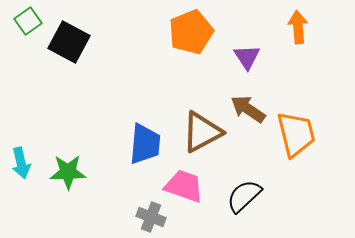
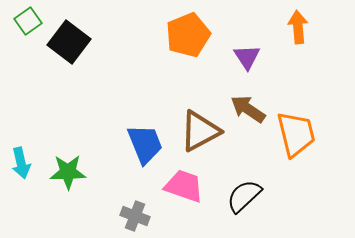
orange pentagon: moved 3 px left, 3 px down
black square: rotated 9 degrees clockwise
brown triangle: moved 2 px left, 1 px up
blue trapezoid: rotated 27 degrees counterclockwise
gray cross: moved 16 px left, 1 px up
